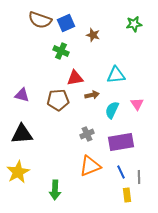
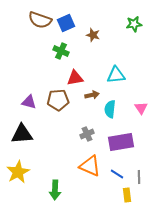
purple triangle: moved 7 px right, 7 px down
pink triangle: moved 4 px right, 4 px down
cyan semicircle: moved 2 px left, 1 px up; rotated 18 degrees counterclockwise
orange triangle: rotated 45 degrees clockwise
blue line: moved 4 px left, 2 px down; rotated 32 degrees counterclockwise
